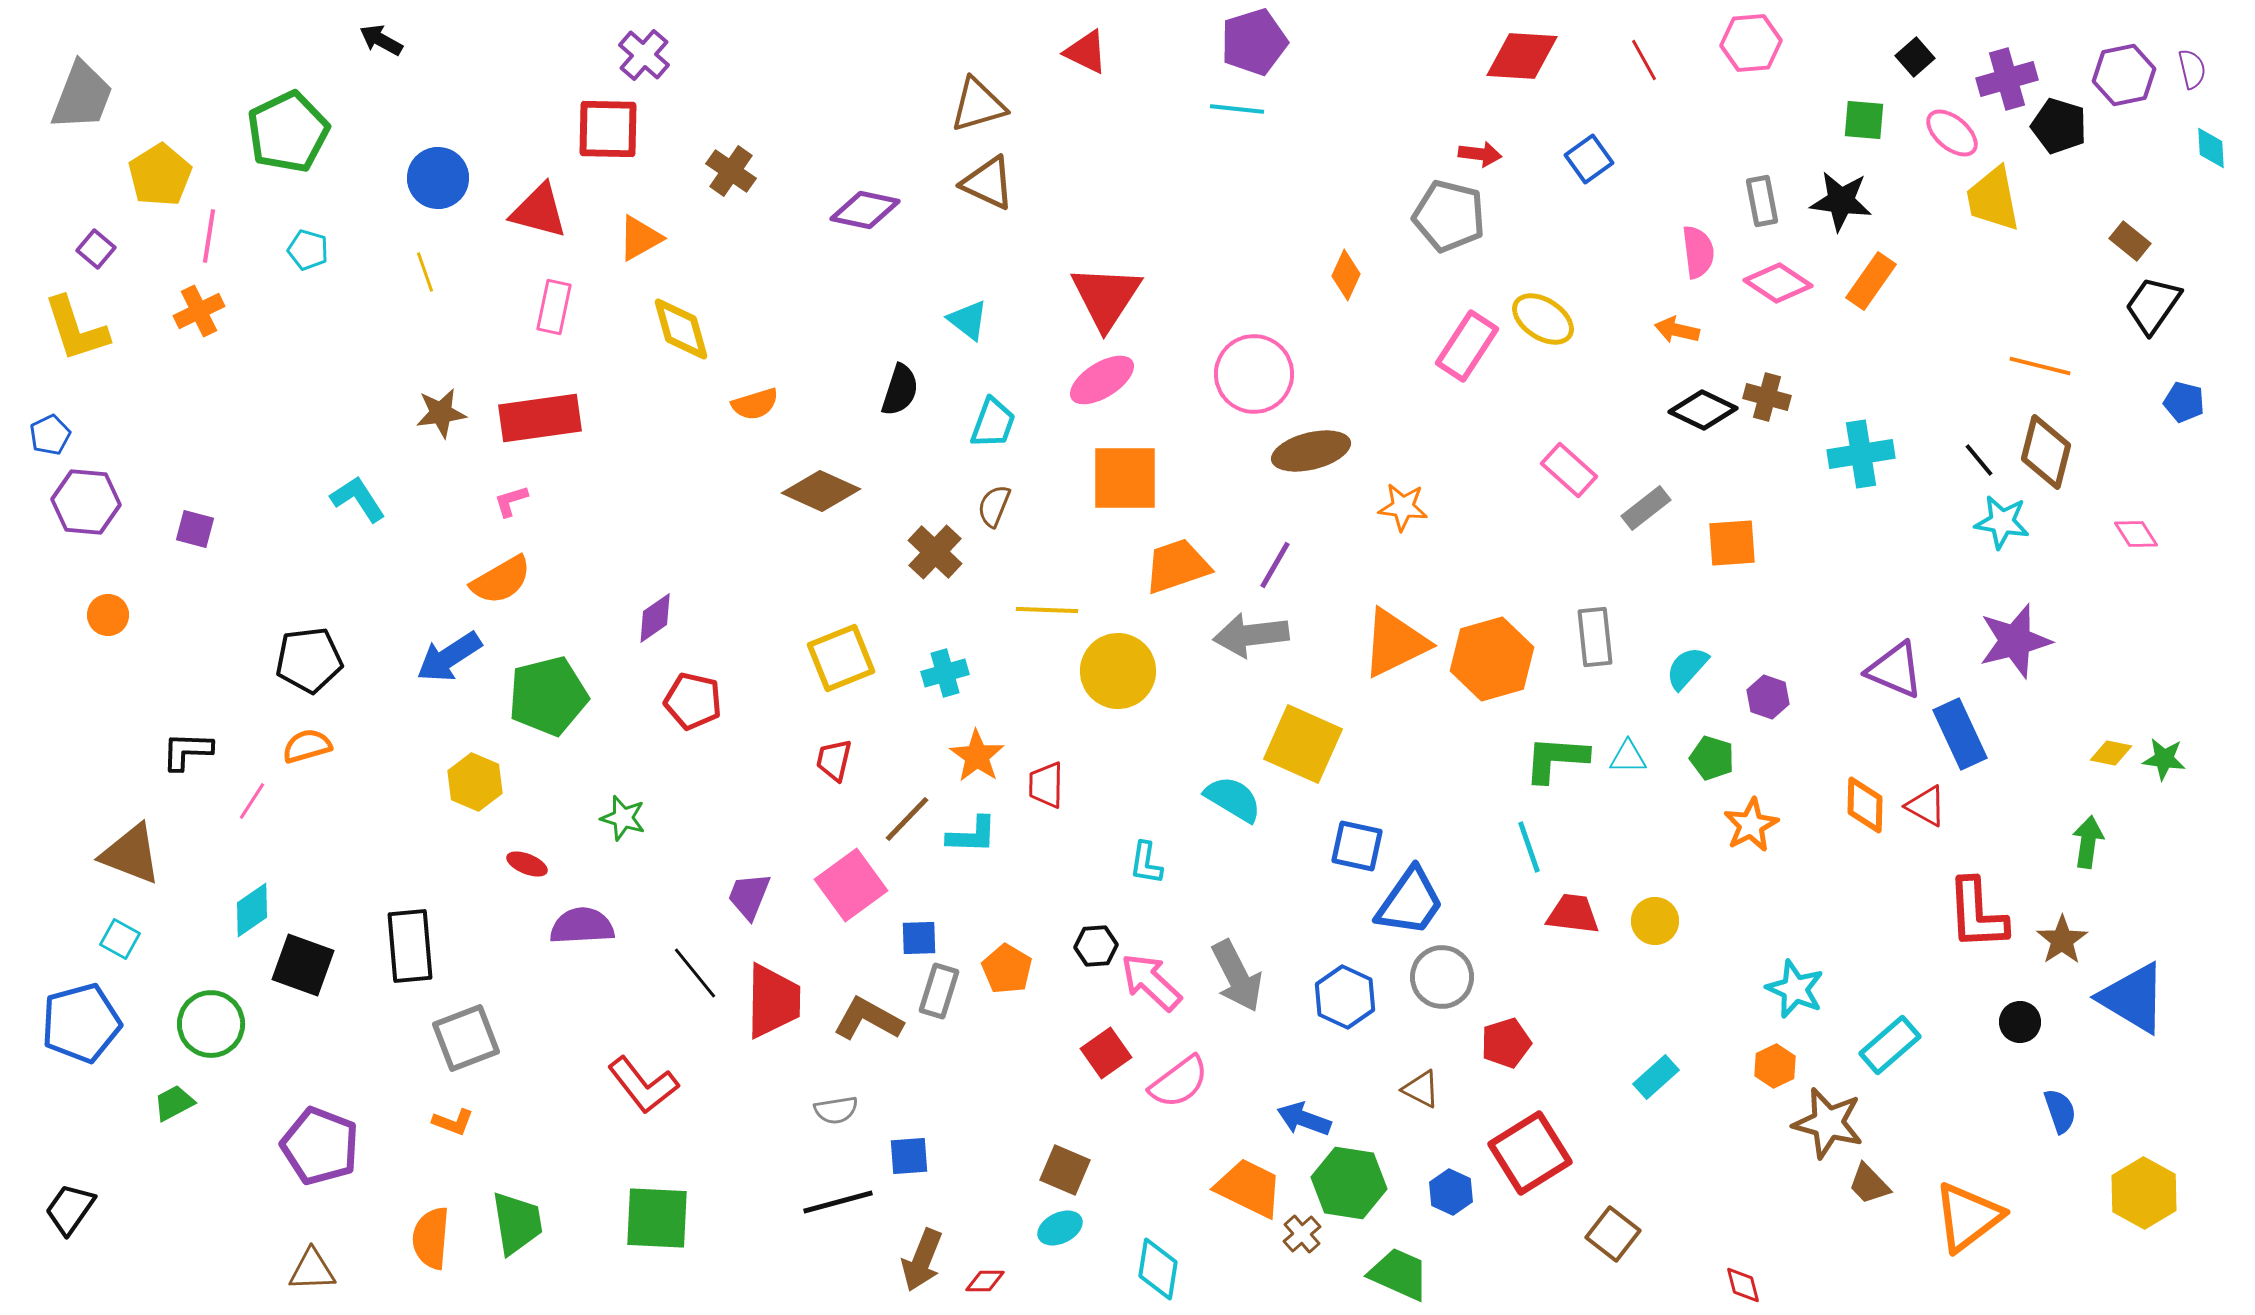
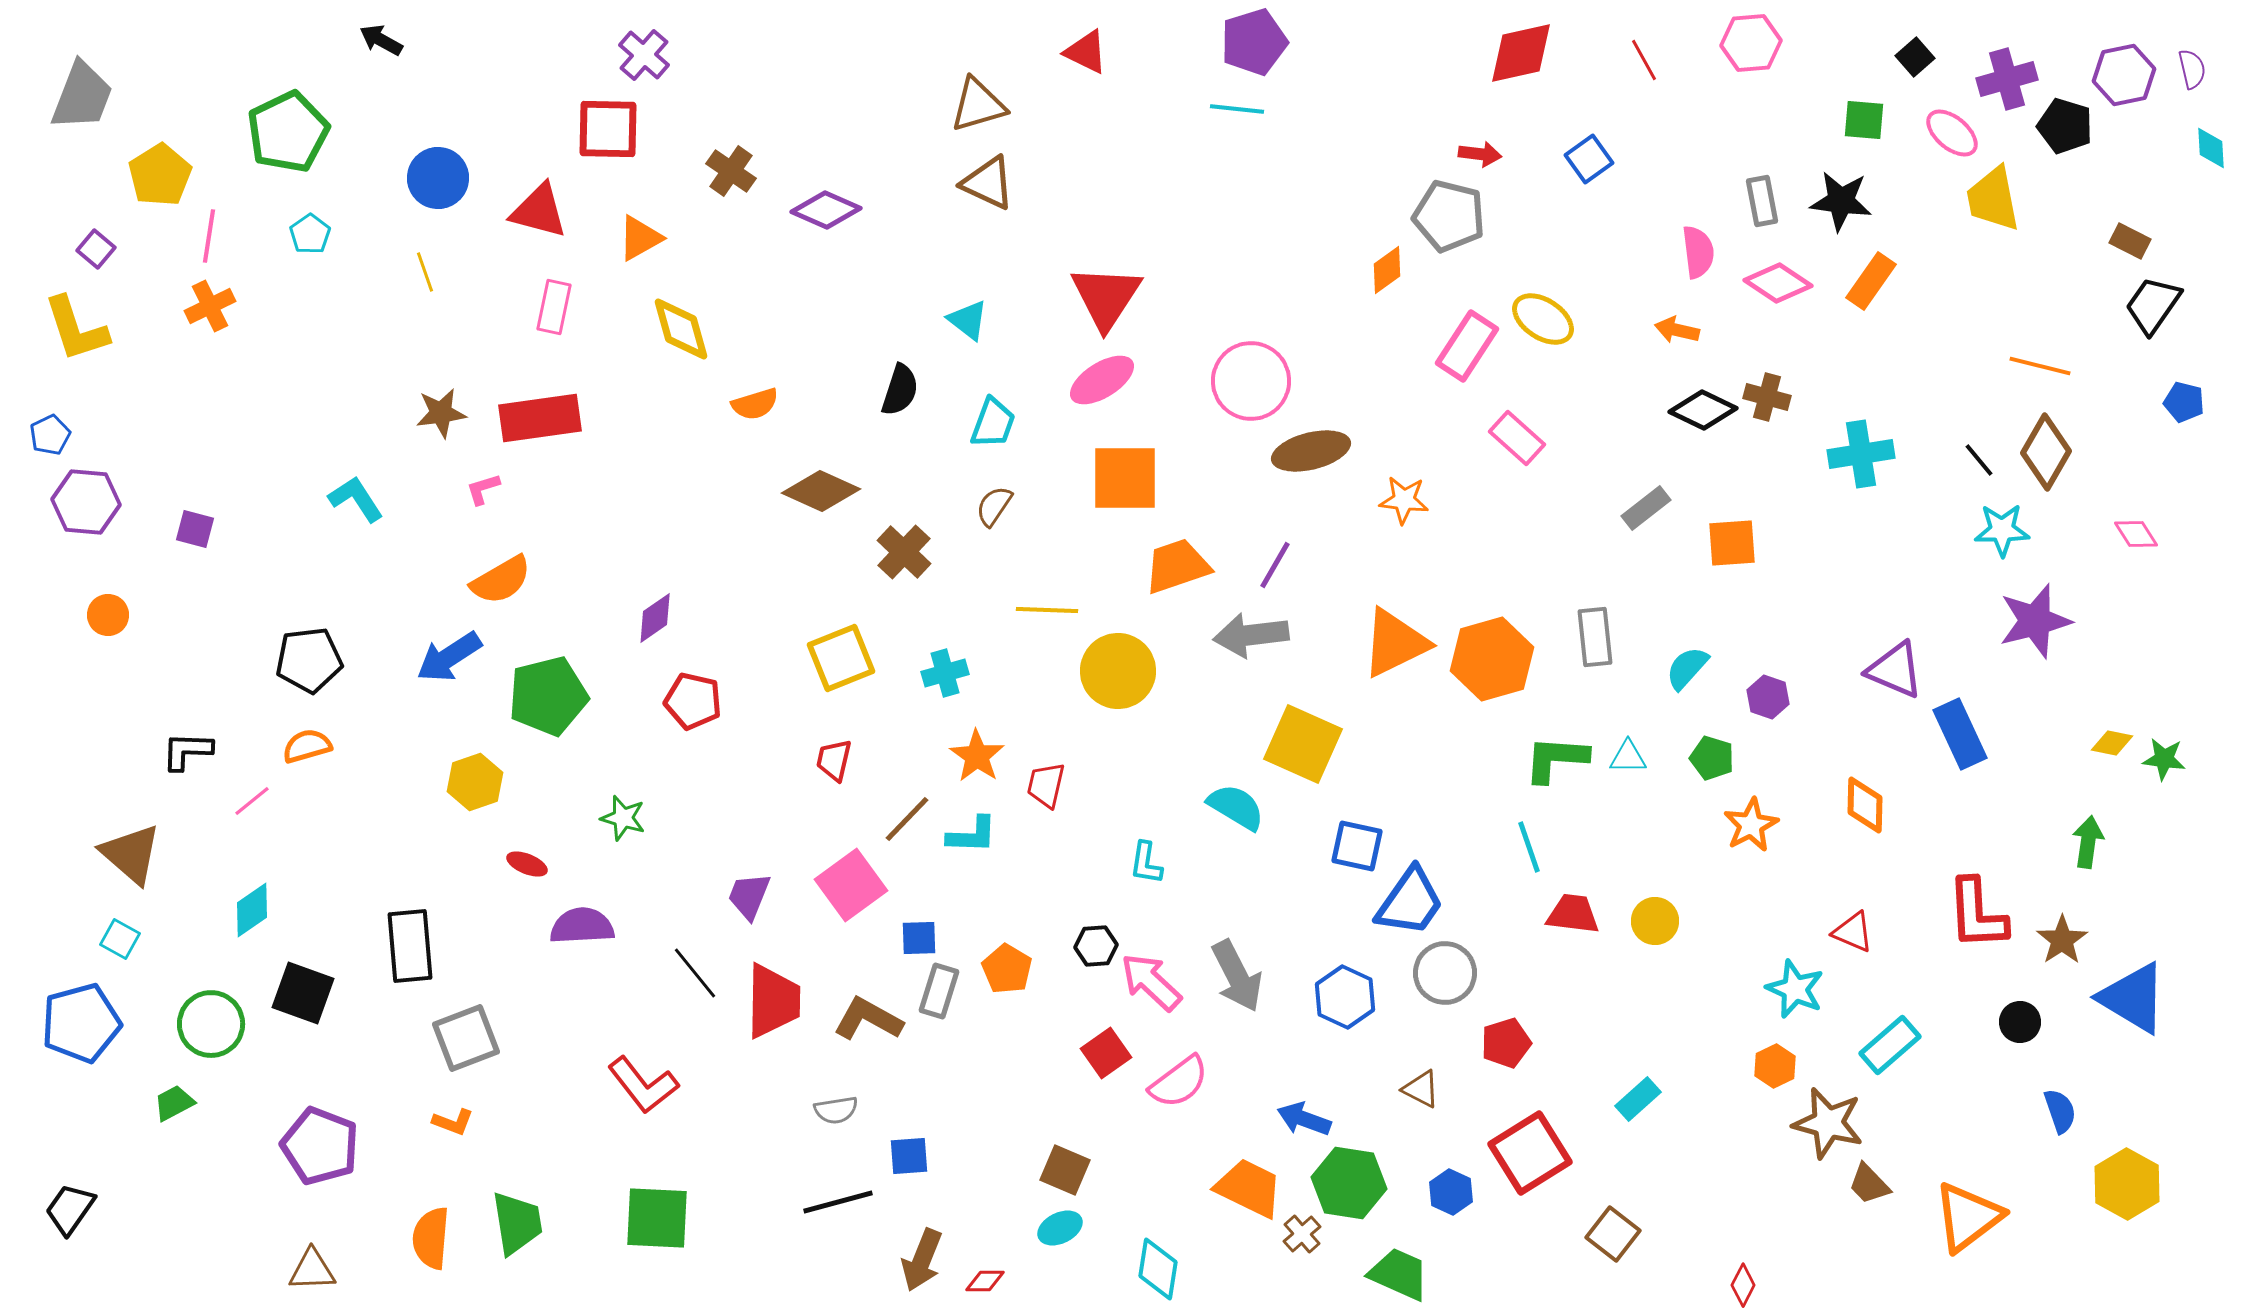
red diamond at (1522, 56): moved 1 px left, 3 px up; rotated 16 degrees counterclockwise
black pentagon at (2059, 126): moved 6 px right
purple diamond at (865, 210): moved 39 px left; rotated 12 degrees clockwise
brown rectangle at (2130, 241): rotated 12 degrees counterclockwise
cyan pentagon at (308, 250): moved 2 px right, 16 px up; rotated 21 degrees clockwise
orange diamond at (1346, 275): moved 41 px right, 5 px up; rotated 30 degrees clockwise
orange cross at (199, 311): moved 11 px right, 5 px up
pink circle at (1254, 374): moved 3 px left, 7 px down
brown diamond at (2046, 452): rotated 16 degrees clockwise
pink rectangle at (1569, 470): moved 52 px left, 32 px up
cyan L-shape at (358, 499): moved 2 px left
pink L-shape at (511, 501): moved 28 px left, 12 px up
brown semicircle at (994, 506): rotated 12 degrees clockwise
orange star at (1403, 507): moved 1 px right, 7 px up
cyan star at (2002, 522): moved 8 px down; rotated 10 degrees counterclockwise
brown cross at (935, 552): moved 31 px left
purple star at (2015, 641): moved 20 px right, 20 px up
yellow diamond at (2111, 753): moved 1 px right, 10 px up
yellow hexagon at (475, 782): rotated 18 degrees clockwise
red trapezoid at (1046, 785): rotated 12 degrees clockwise
cyan semicircle at (1233, 799): moved 3 px right, 8 px down
pink line at (252, 801): rotated 18 degrees clockwise
red triangle at (1926, 806): moved 73 px left, 126 px down; rotated 6 degrees counterclockwise
brown triangle at (131, 854): rotated 20 degrees clockwise
black square at (303, 965): moved 28 px down
gray circle at (1442, 977): moved 3 px right, 4 px up
cyan rectangle at (1656, 1077): moved 18 px left, 22 px down
yellow hexagon at (2144, 1193): moved 17 px left, 9 px up
red diamond at (1743, 1285): rotated 42 degrees clockwise
